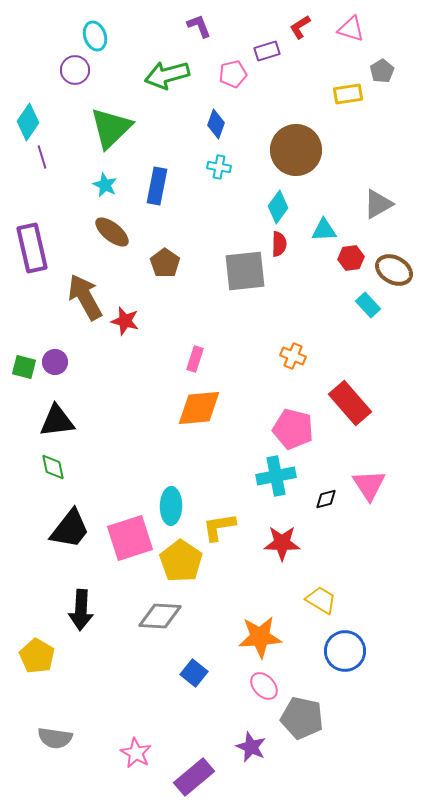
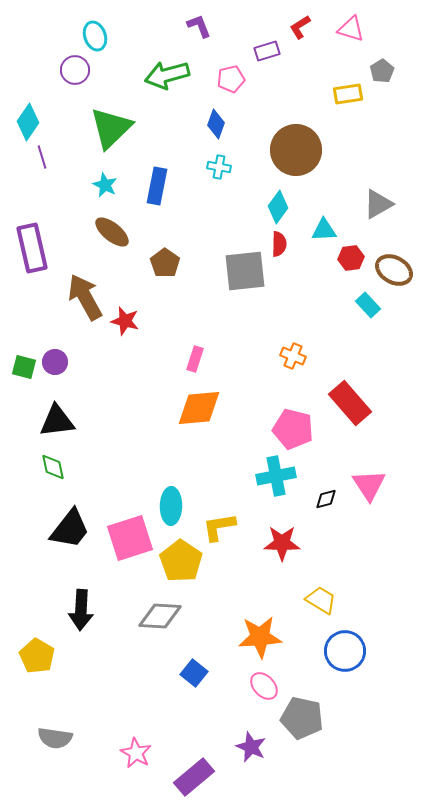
pink pentagon at (233, 74): moved 2 px left, 5 px down
